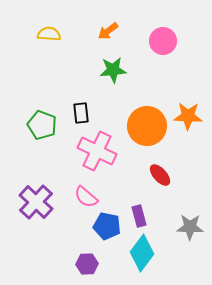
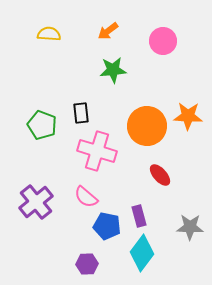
pink cross: rotated 9 degrees counterclockwise
purple cross: rotated 8 degrees clockwise
